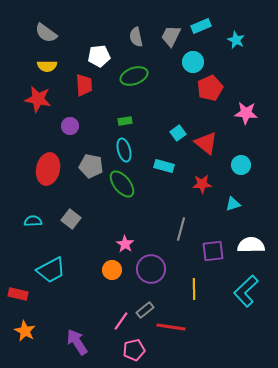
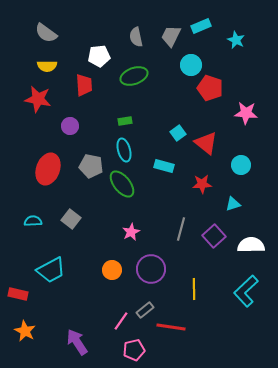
cyan circle at (193, 62): moved 2 px left, 3 px down
red pentagon at (210, 88): rotated 30 degrees counterclockwise
red ellipse at (48, 169): rotated 8 degrees clockwise
pink star at (125, 244): moved 6 px right, 12 px up; rotated 12 degrees clockwise
purple square at (213, 251): moved 1 px right, 15 px up; rotated 35 degrees counterclockwise
